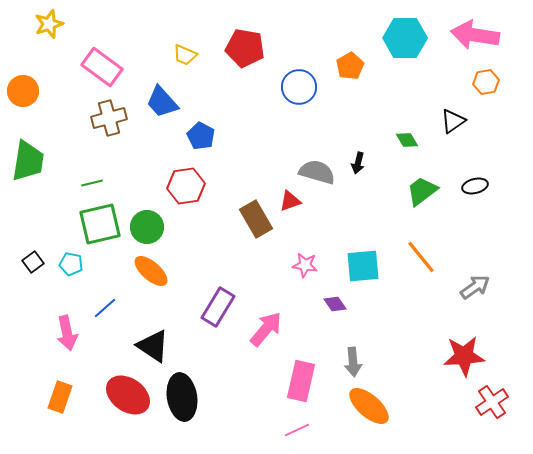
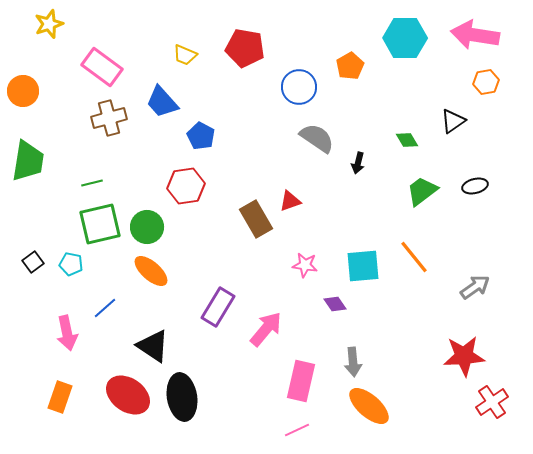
gray semicircle at (317, 172): moved 34 px up; rotated 18 degrees clockwise
orange line at (421, 257): moved 7 px left
